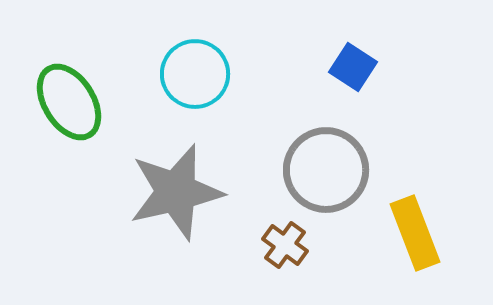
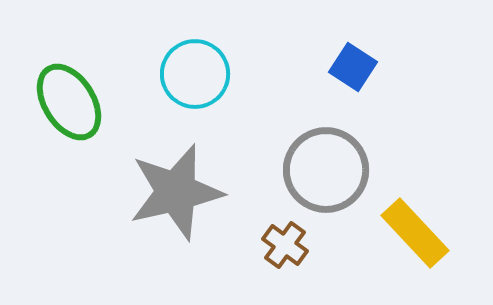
yellow rectangle: rotated 22 degrees counterclockwise
